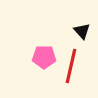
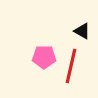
black triangle: rotated 18 degrees counterclockwise
